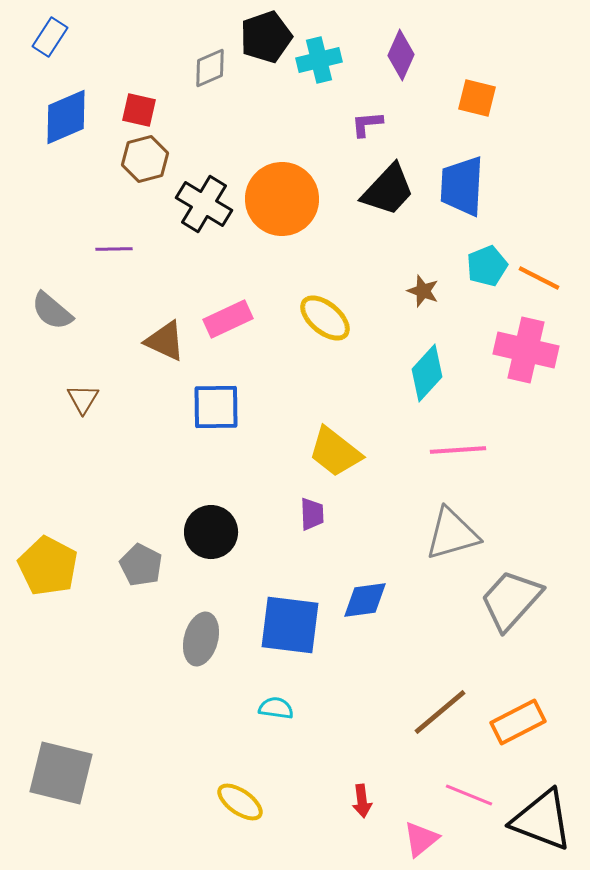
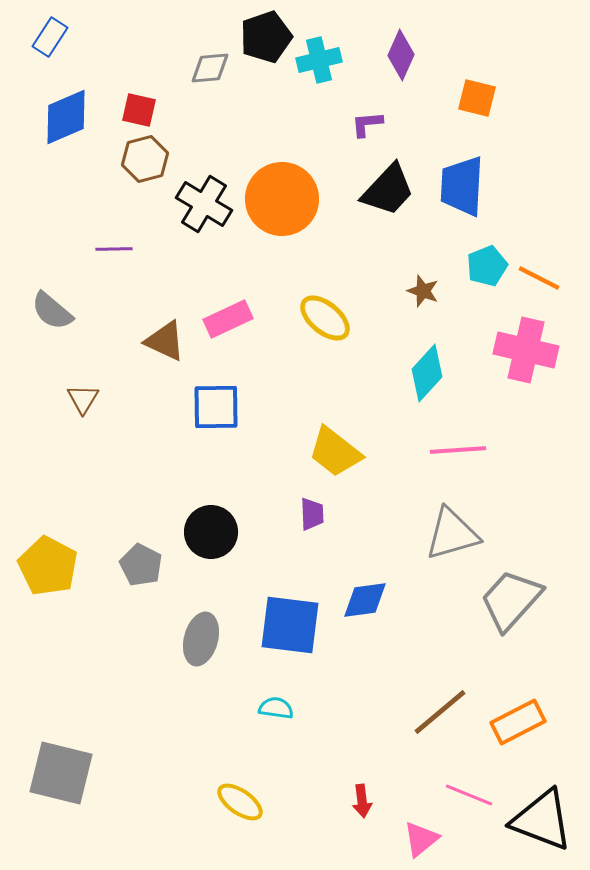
gray diamond at (210, 68): rotated 18 degrees clockwise
